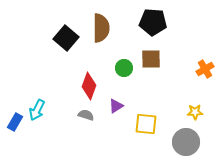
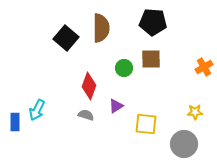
orange cross: moved 1 px left, 2 px up
blue rectangle: rotated 30 degrees counterclockwise
gray circle: moved 2 px left, 2 px down
